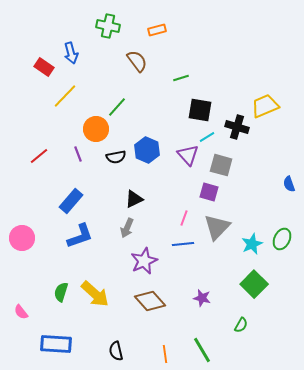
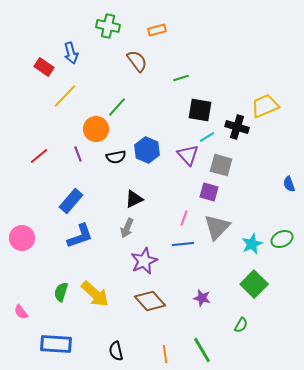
green ellipse at (282, 239): rotated 40 degrees clockwise
